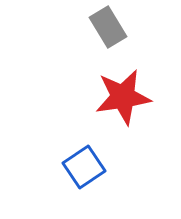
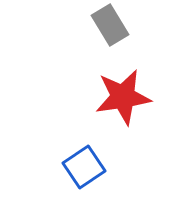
gray rectangle: moved 2 px right, 2 px up
